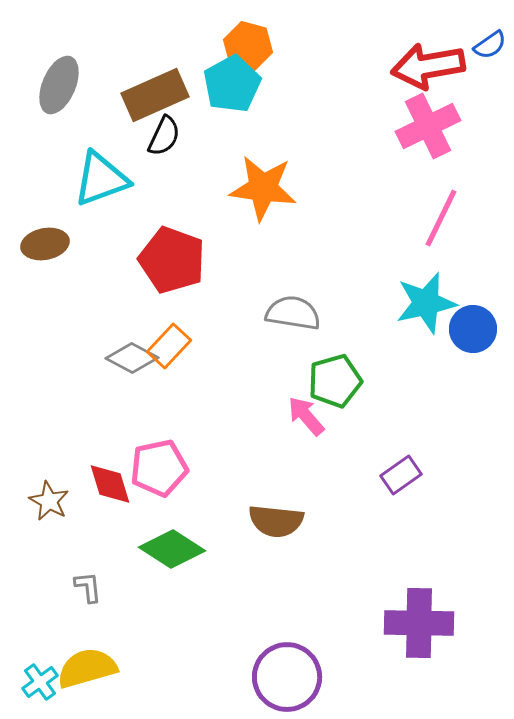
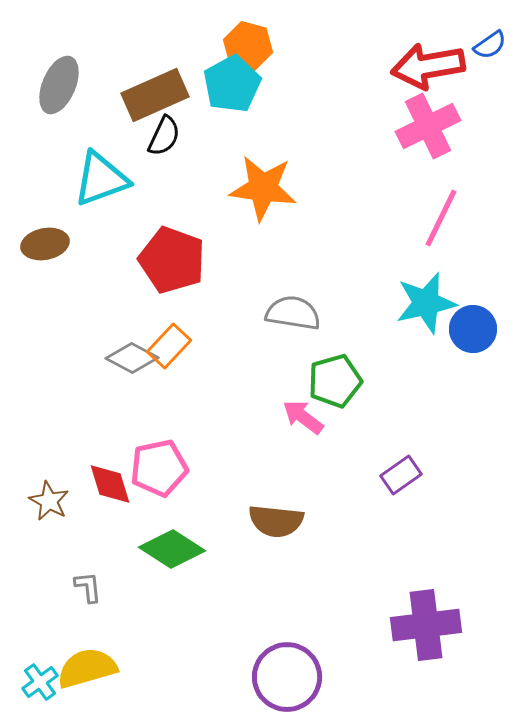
pink arrow: moved 3 px left, 1 px down; rotated 12 degrees counterclockwise
purple cross: moved 7 px right, 2 px down; rotated 8 degrees counterclockwise
